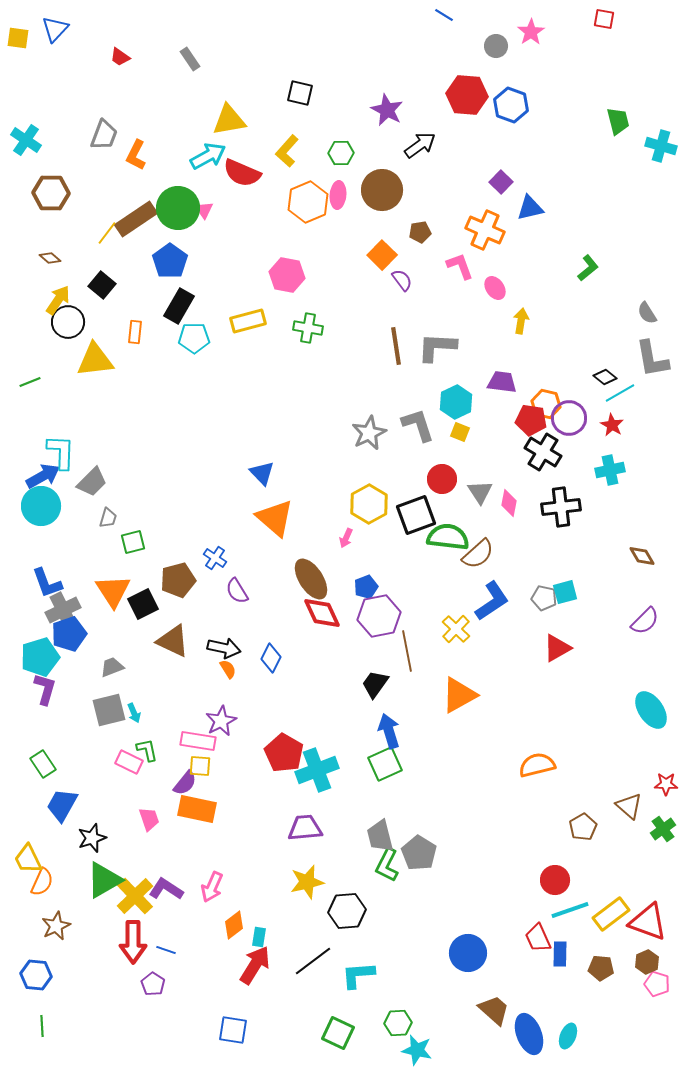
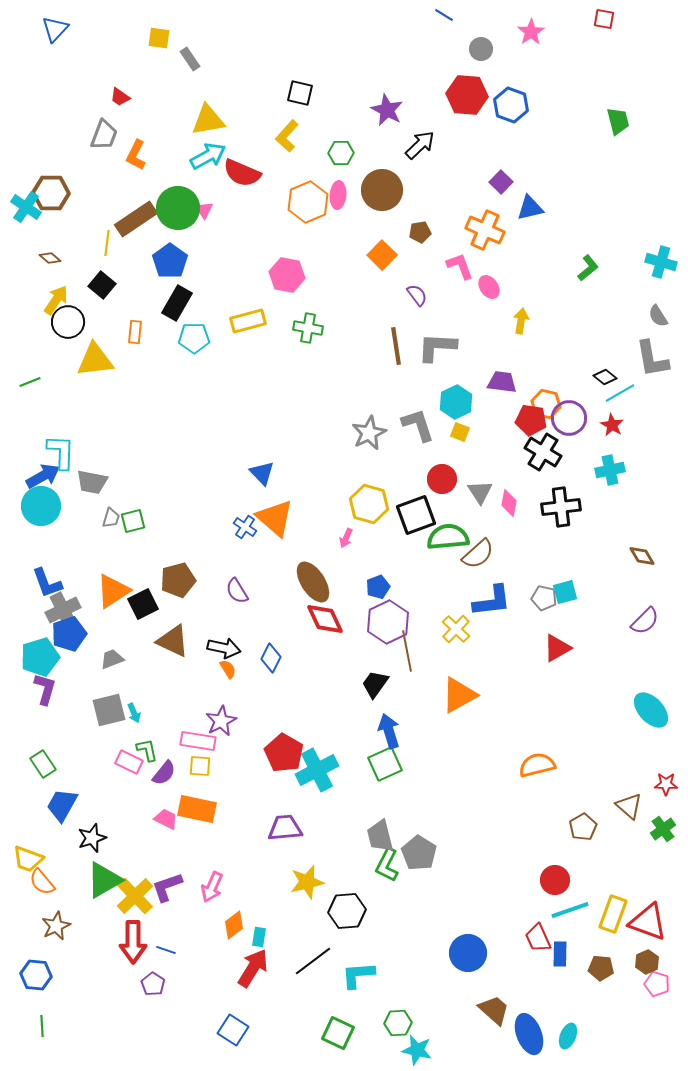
yellow square at (18, 38): moved 141 px right
gray circle at (496, 46): moved 15 px left, 3 px down
red trapezoid at (120, 57): moved 40 px down
yellow triangle at (229, 120): moved 21 px left
cyan cross at (26, 140): moved 67 px down
black arrow at (420, 145): rotated 8 degrees counterclockwise
cyan cross at (661, 146): moved 116 px down
yellow L-shape at (287, 151): moved 15 px up
yellow line at (107, 233): moved 10 px down; rotated 30 degrees counterclockwise
purple semicircle at (402, 280): moved 15 px right, 15 px down
pink ellipse at (495, 288): moved 6 px left, 1 px up
yellow arrow at (58, 300): moved 2 px left
black rectangle at (179, 306): moved 2 px left, 3 px up
gray semicircle at (647, 313): moved 11 px right, 3 px down
gray trapezoid at (92, 482): rotated 56 degrees clockwise
yellow hexagon at (369, 504): rotated 15 degrees counterclockwise
gray trapezoid at (108, 518): moved 3 px right
green semicircle at (448, 537): rotated 12 degrees counterclockwise
green square at (133, 542): moved 21 px up
blue cross at (215, 558): moved 30 px right, 31 px up
brown ellipse at (311, 579): moved 2 px right, 3 px down
blue pentagon at (366, 587): moved 12 px right
orange triangle at (113, 591): rotated 30 degrees clockwise
blue L-shape at (492, 601): rotated 27 degrees clockwise
red diamond at (322, 613): moved 3 px right, 6 px down
purple hexagon at (379, 616): moved 9 px right, 6 px down; rotated 15 degrees counterclockwise
gray trapezoid at (112, 667): moved 8 px up
cyan ellipse at (651, 710): rotated 9 degrees counterclockwise
cyan cross at (317, 770): rotated 6 degrees counterclockwise
purple semicircle at (185, 783): moved 21 px left, 10 px up
pink trapezoid at (149, 819): moved 17 px right; rotated 45 degrees counterclockwise
purple trapezoid at (305, 828): moved 20 px left
yellow trapezoid at (28, 859): rotated 44 degrees counterclockwise
orange semicircle at (42, 882): rotated 116 degrees clockwise
purple L-shape at (166, 889): moved 1 px right, 2 px up; rotated 52 degrees counterclockwise
yellow rectangle at (611, 914): moved 2 px right; rotated 33 degrees counterclockwise
red arrow at (255, 965): moved 2 px left, 3 px down
blue square at (233, 1030): rotated 24 degrees clockwise
